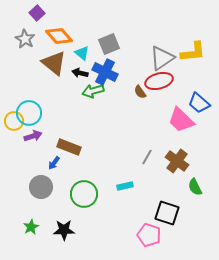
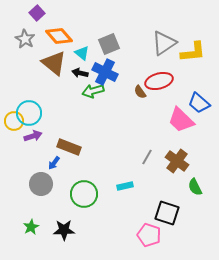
gray triangle: moved 2 px right, 15 px up
gray circle: moved 3 px up
